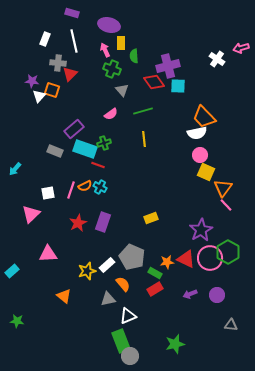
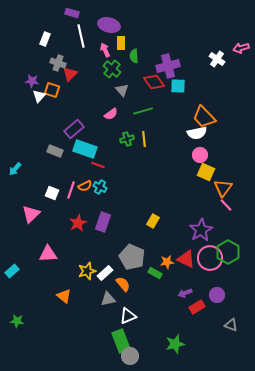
white line at (74, 41): moved 7 px right, 5 px up
gray cross at (58, 63): rotated 14 degrees clockwise
green cross at (112, 69): rotated 18 degrees clockwise
green cross at (104, 143): moved 23 px right, 4 px up
white square at (48, 193): moved 4 px right; rotated 32 degrees clockwise
yellow rectangle at (151, 218): moved 2 px right, 3 px down; rotated 40 degrees counterclockwise
white rectangle at (107, 265): moved 2 px left, 8 px down
red rectangle at (155, 289): moved 42 px right, 18 px down
purple arrow at (190, 294): moved 5 px left, 1 px up
gray triangle at (231, 325): rotated 16 degrees clockwise
